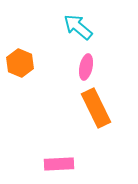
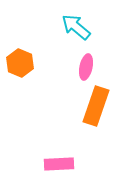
cyan arrow: moved 2 px left
orange rectangle: moved 2 px up; rotated 45 degrees clockwise
